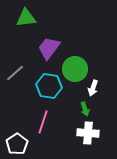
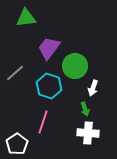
green circle: moved 3 px up
cyan hexagon: rotated 10 degrees clockwise
